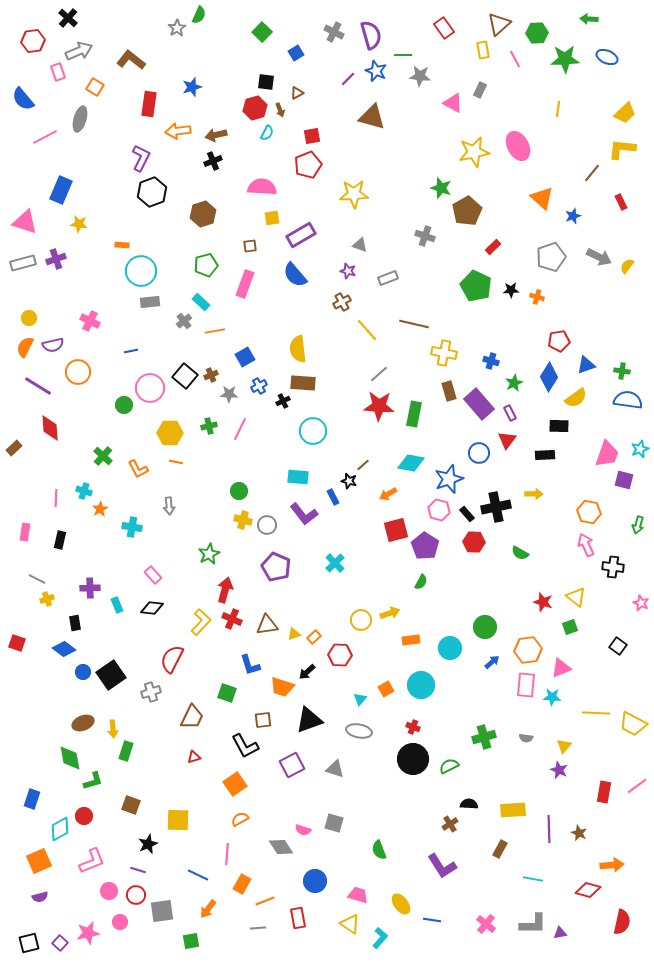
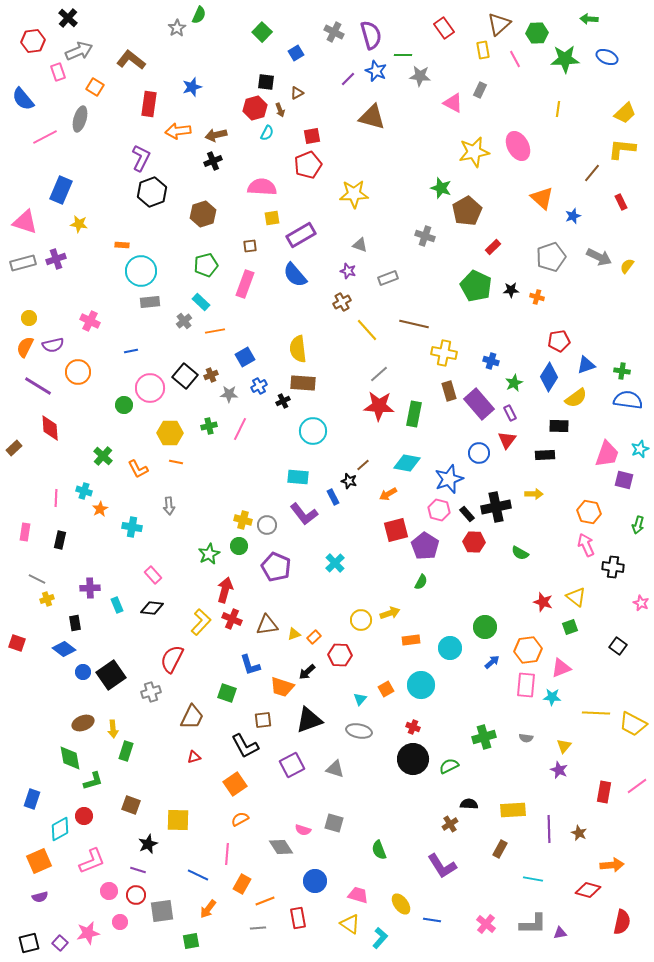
cyan diamond at (411, 463): moved 4 px left
green circle at (239, 491): moved 55 px down
